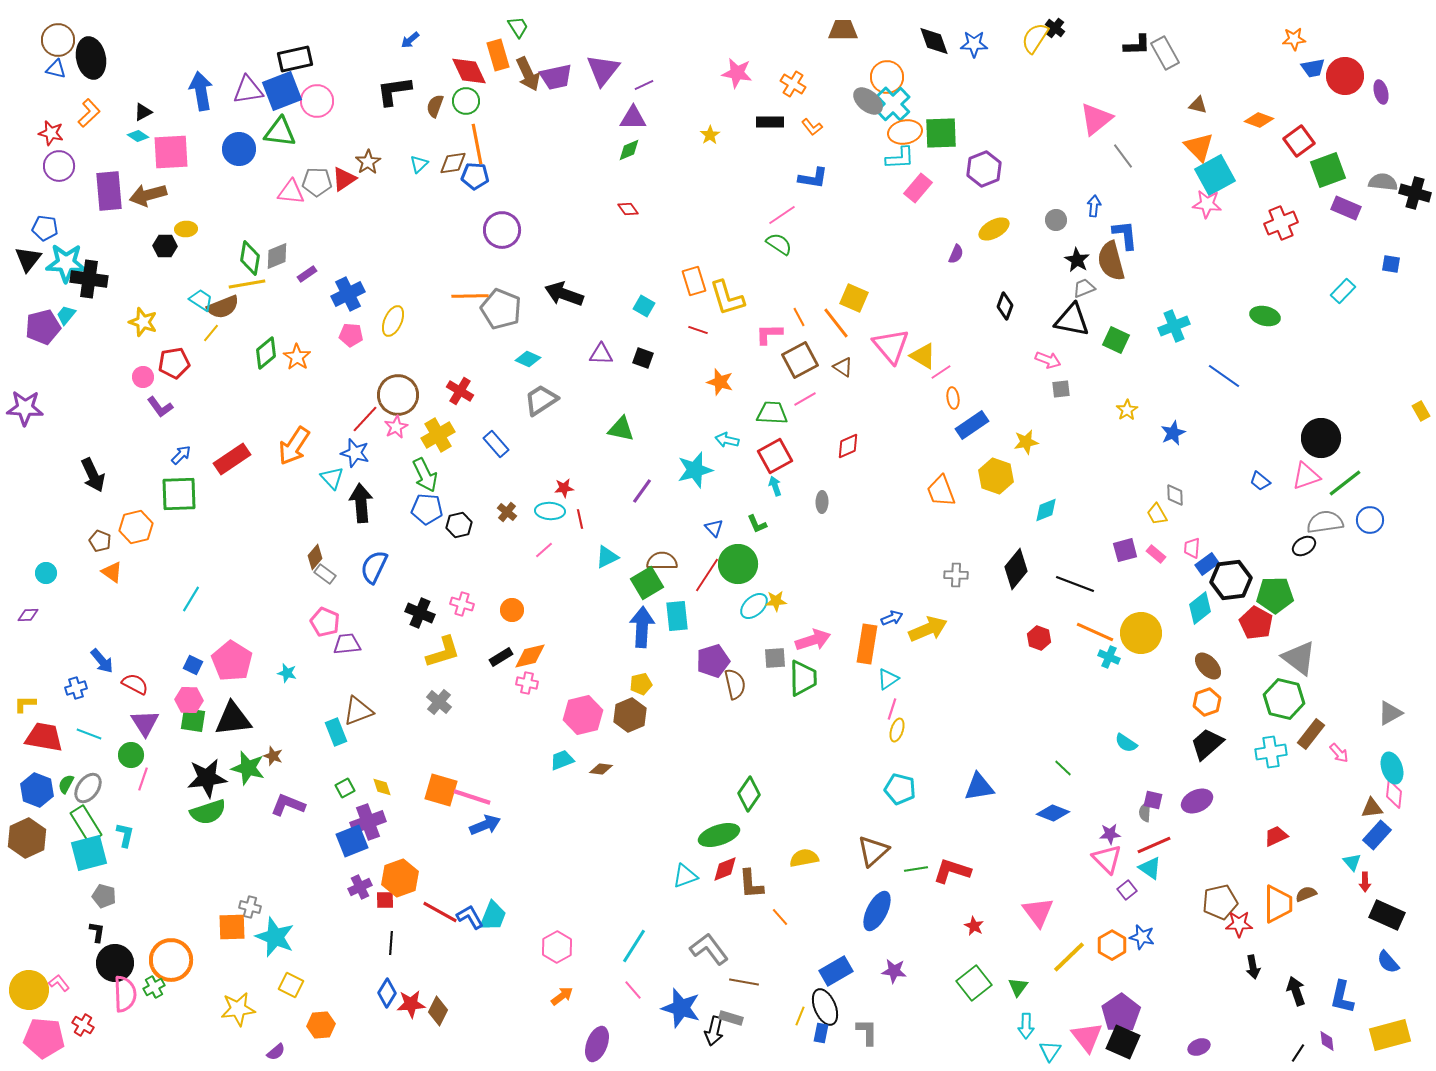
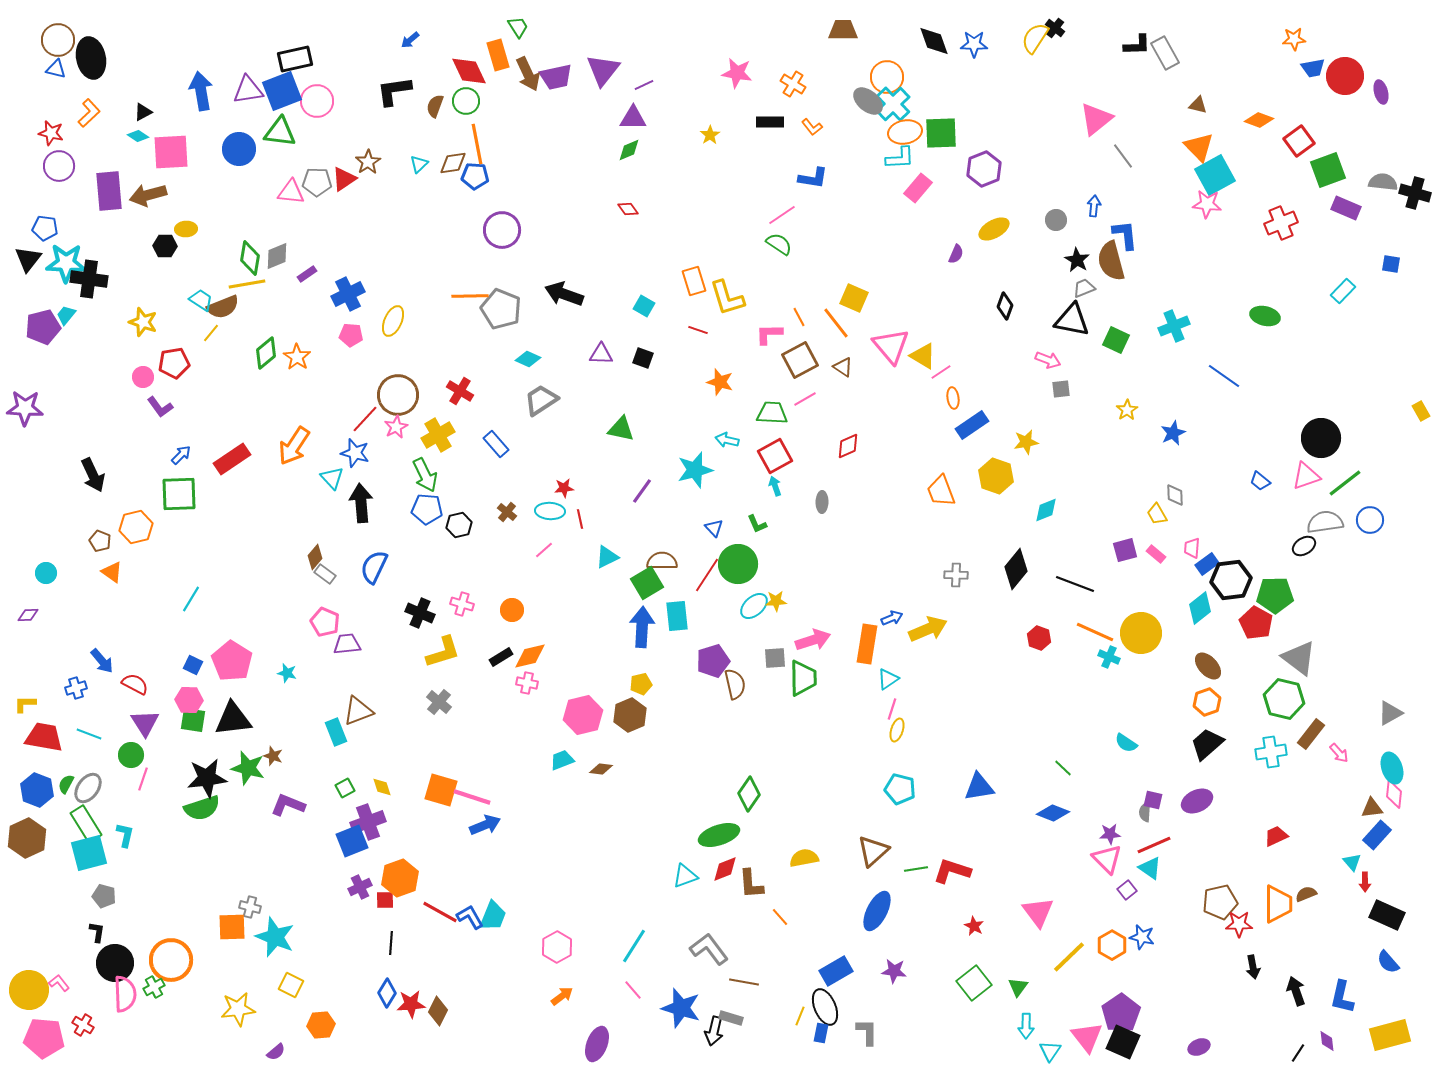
green semicircle at (208, 812): moved 6 px left, 4 px up
